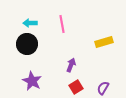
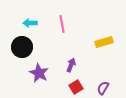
black circle: moved 5 px left, 3 px down
purple star: moved 7 px right, 8 px up
